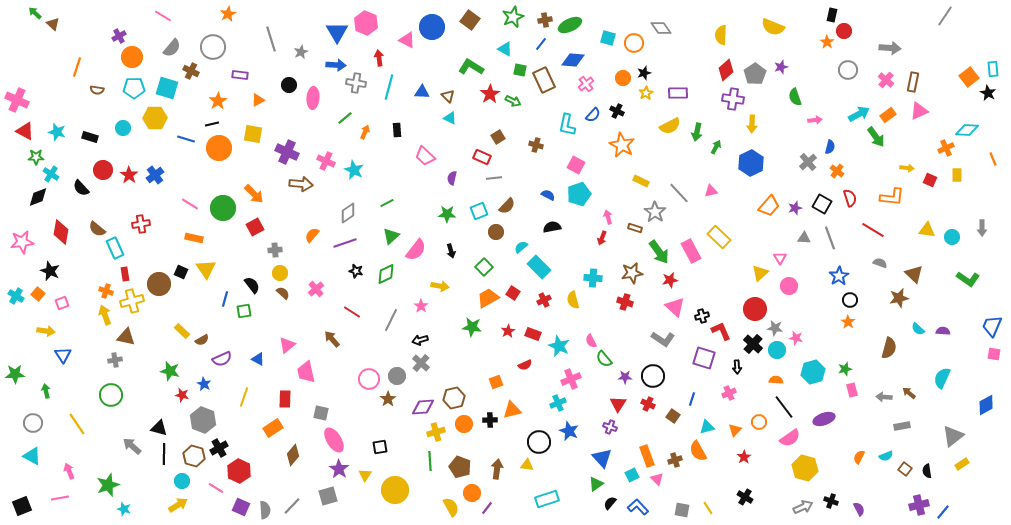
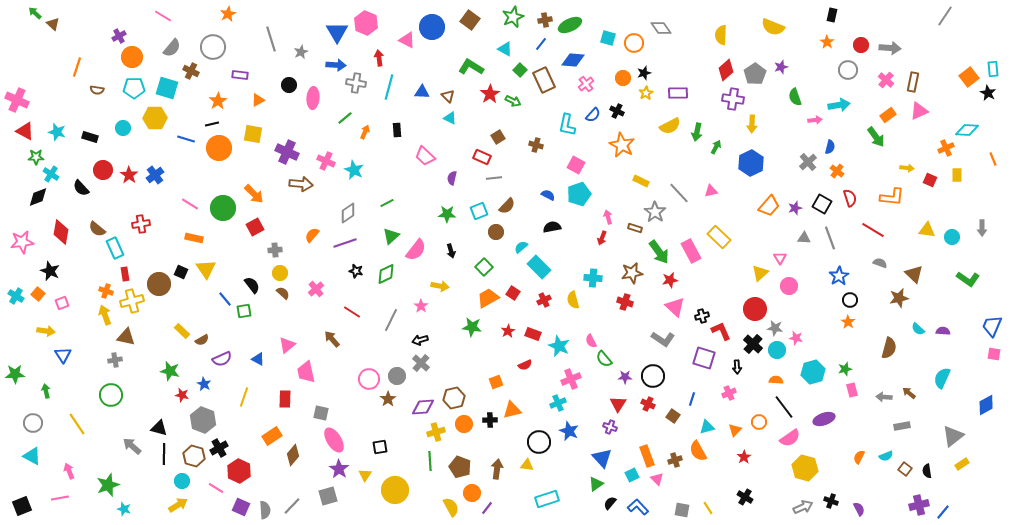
red circle at (844, 31): moved 17 px right, 14 px down
green square at (520, 70): rotated 32 degrees clockwise
cyan arrow at (859, 114): moved 20 px left, 9 px up; rotated 20 degrees clockwise
blue line at (225, 299): rotated 56 degrees counterclockwise
orange rectangle at (273, 428): moved 1 px left, 8 px down
